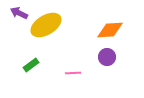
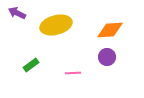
purple arrow: moved 2 px left
yellow ellipse: moved 10 px right; rotated 16 degrees clockwise
